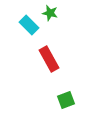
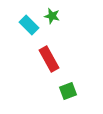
green star: moved 2 px right, 3 px down
green square: moved 2 px right, 9 px up
